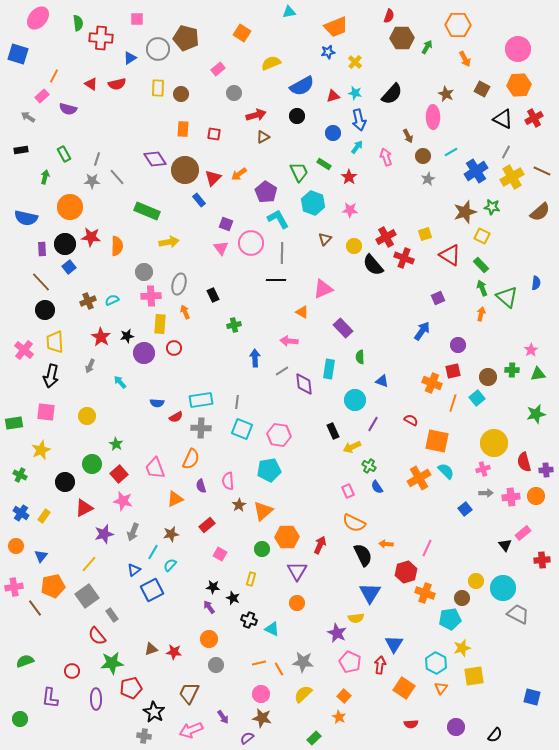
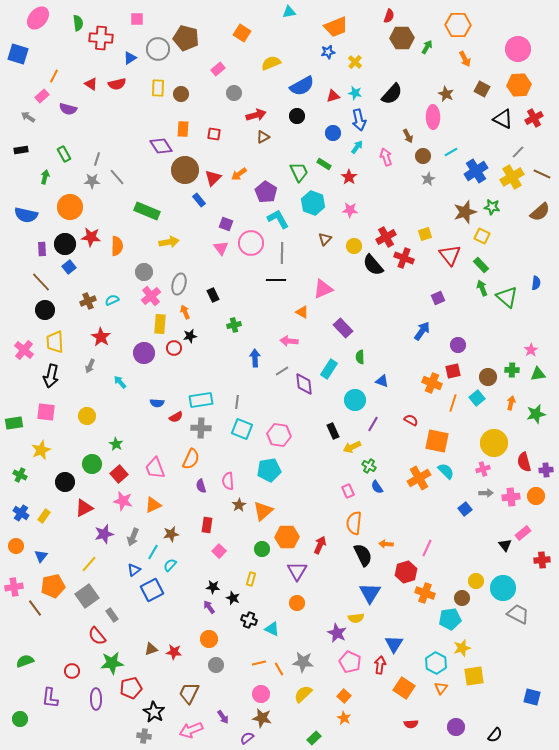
gray line at (506, 152): moved 12 px right; rotated 16 degrees clockwise
purple diamond at (155, 159): moved 6 px right, 13 px up
brown line at (542, 171): moved 3 px down
blue semicircle at (26, 218): moved 3 px up
red triangle at (450, 255): rotated 20 degrees clockwise
pink cross at (151, 296): rotated 36 degrees counterclockwise
orange arrow at (481, 314): moved 30 px right, 89 px down
black star at (127, 336): moved 63 px right
cyan rectangle at (329, 369): rotated 24 degrees clockwise
orange triangle at (175, 499): moved 22 px left, 6 px down
orange semicircle at (354, 523): rotated 70 degrees clockwise
red rectangle at (207, 525): rotated 42 degrees counterclockwise
gray arrow at (133, 532): moved 5 px down
pink square at (220, 554): moved 1 px left, 3 px up; rotated 16 degrees clockwise
orange star at (339, 717): moved 5 px right, 1 px down
